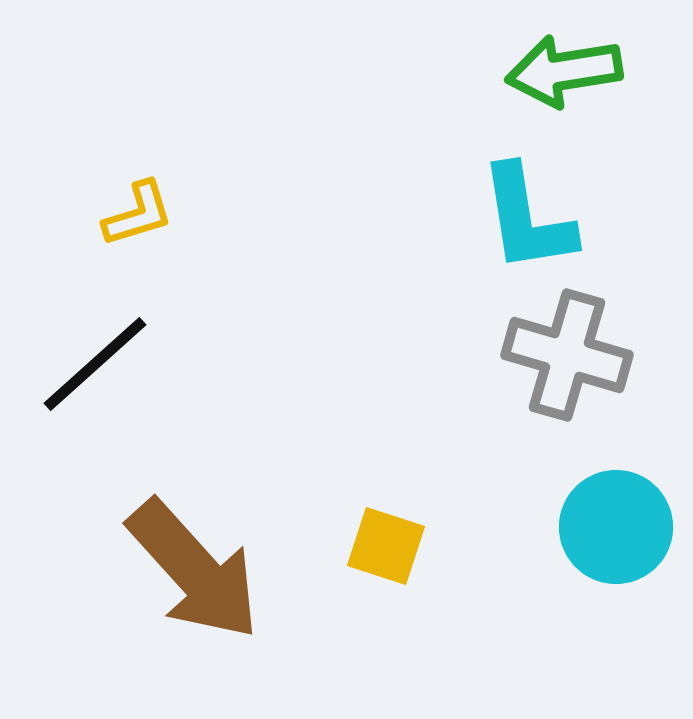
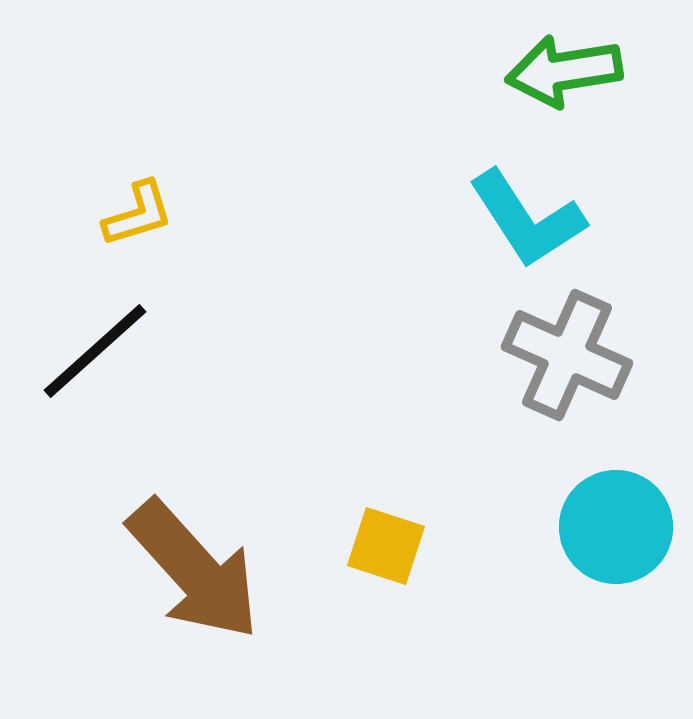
cyan L-shape: rotated 24 degrees counterclockwise
gray cross: rotated 8 degrees clockwise
black line: moved 13 px up
